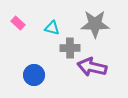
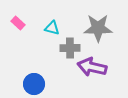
gray star: moved 3 px right, 4 px down
blue circle: moved 9 px down
